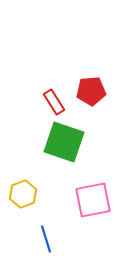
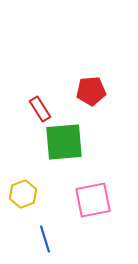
red rectangle: moved 14 px left, 7 px down
green square: rotated 24 degrees counterclockwise
blue line: moved 1 px left
